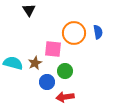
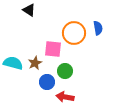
black triangle: rotated 24 degrees counterclockwise
blue semicircle: moved 4 px up
red arrow: rotated 18 degrees clockwise
